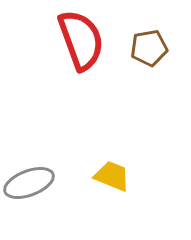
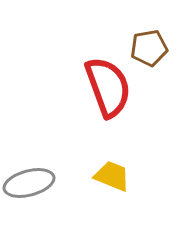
red semicircle: moved 27 px right, 47 px down
gray ellipse: rotated 6 degrees clockwise
